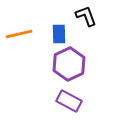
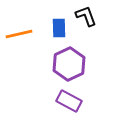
blue rectangle: moved 6 px up
